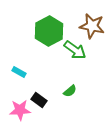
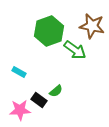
green hexagon: rotated 8 degrees clockwise
green semicircle: moved 14 px left
